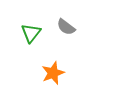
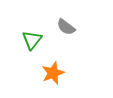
green triangle: moved 1 px right, 7 px down
